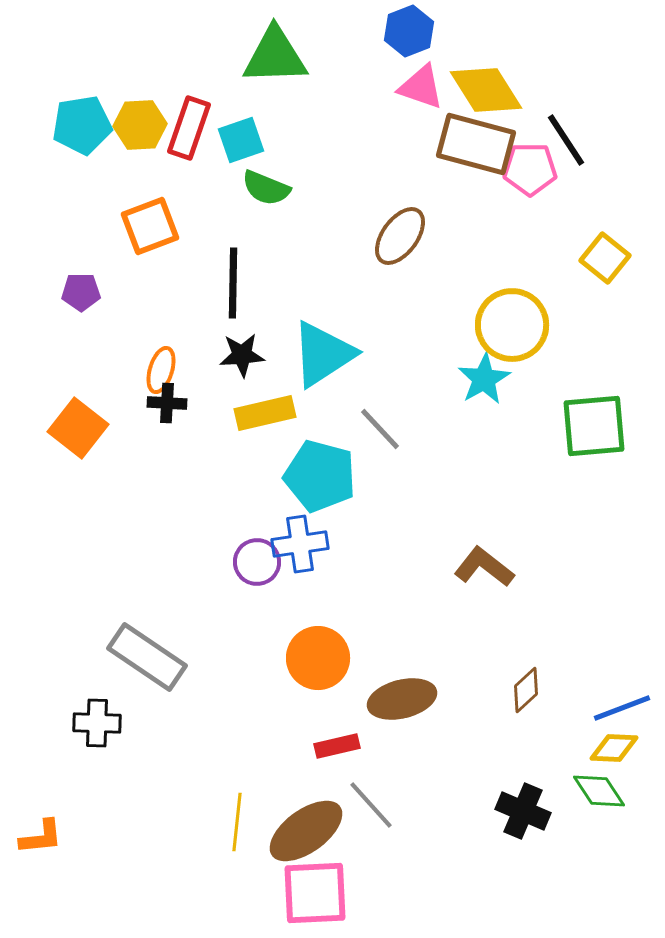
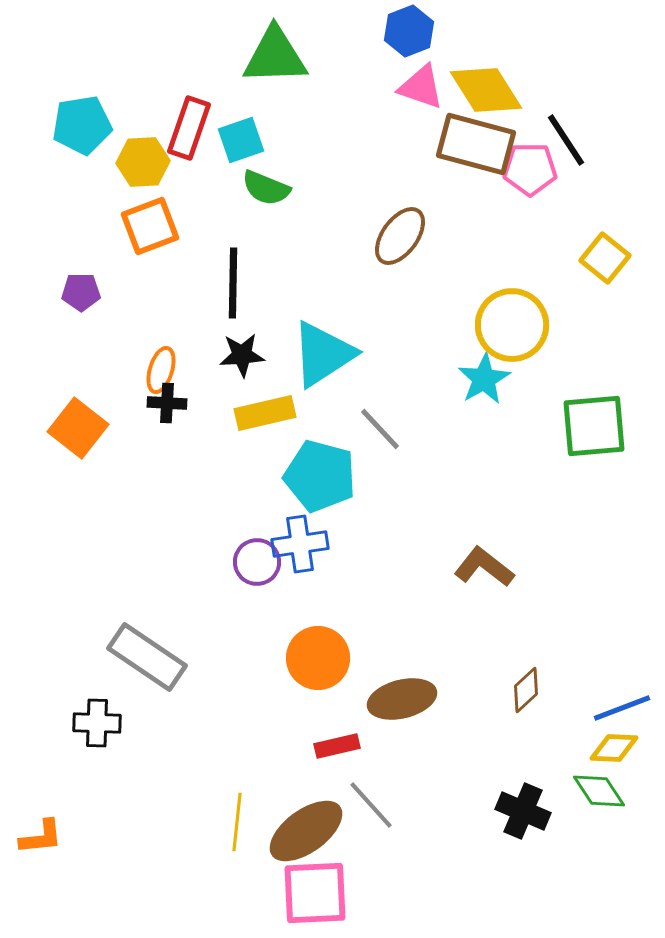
yellow hexagon at (140, 125): moved 3 px right, 37 px down
